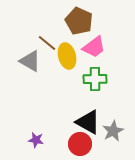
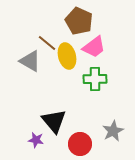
black triangle: moved 34 px left, 1 px up; rotated 20 degrees clockwise
